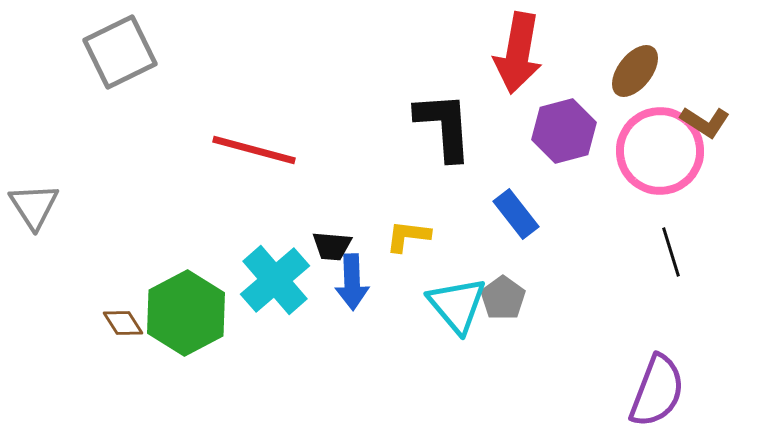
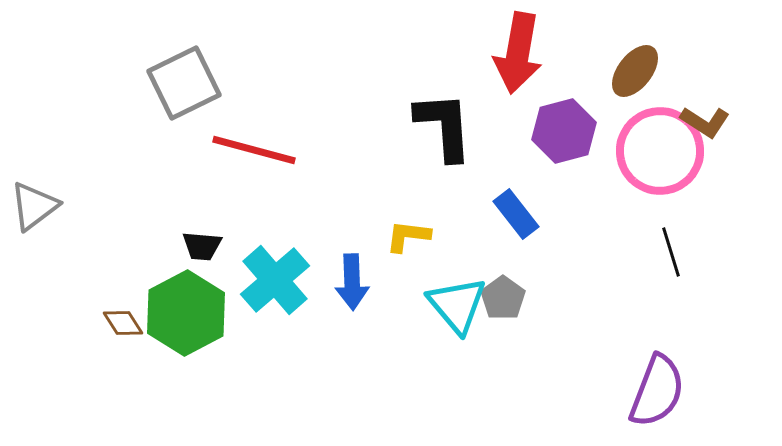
gray square: moved 64 px right, 31 px down
gray triangle: rotated 26 degrees clockwise
black trapezoid: moved 130 px left
